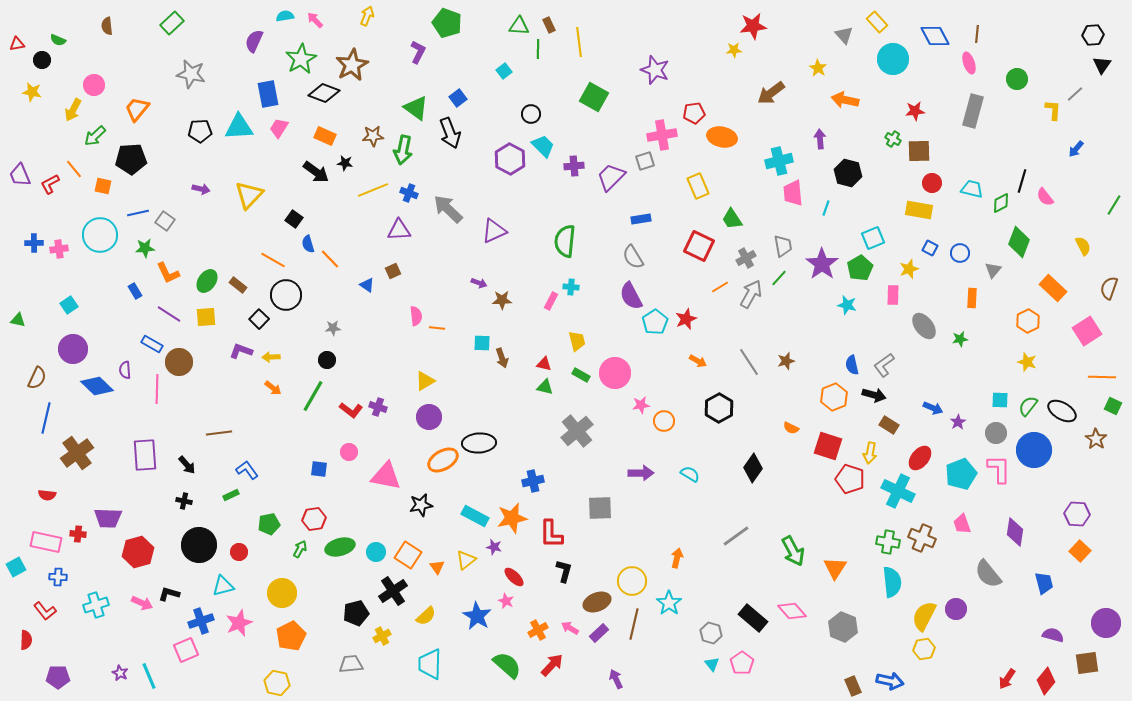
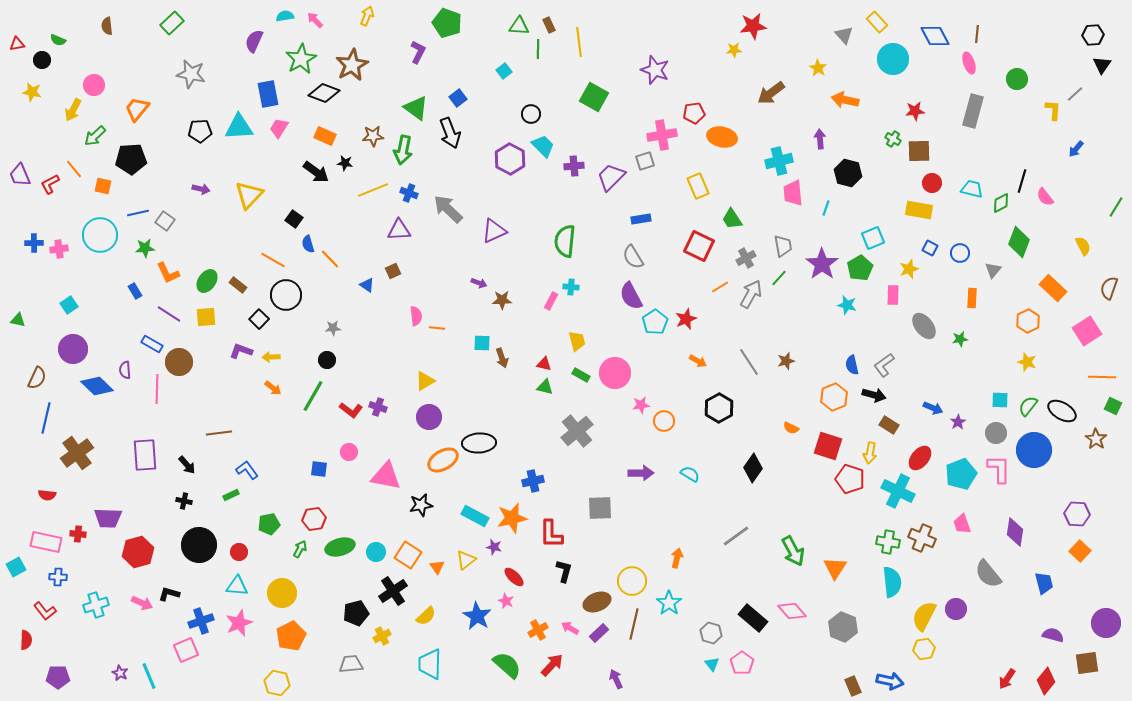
green line at (1114, 205): moved 2 px right, 2 px down
cyan triangle at (223, 586): moved 14 px right; rotated 20 degrees clockwise
